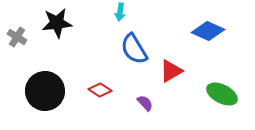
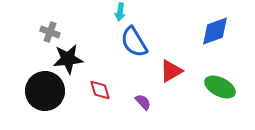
black star: moved 11 px right, 36 px down
blue diamond: moved 7 px right; rotated 44 degrees counterclockwise
gray cross: moved 33 px right, 5 px up; rotated 12 degrees counterclockwise
blue semicircle: moved 7 px up
red diamond: rotated 40 degrees clockwise
green ellipse: moved 2 px left, 7 px up
purple semicircle: moved 2 px left, 1 px up
